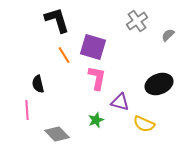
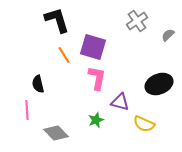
gray diamond: moved 1 px left, 1 px up
